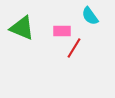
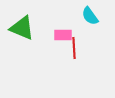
pink rectangle: moved 1 px right, 4 px down
red line: rotated 35 degrees counterclockwise
